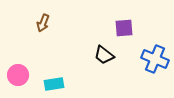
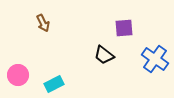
brown arrow: rotated 48 degrees counterclockwise
blue cross: rotated 12 degrees clockwise
cyan rectangle: rotated 18 degrees counterclockwise
